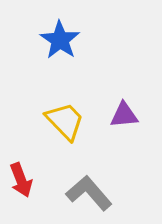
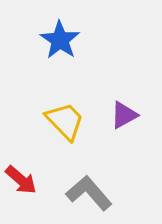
purple triangle: rotated 24 degrees counterclockwise
red arrow: rotated 28 degrees counterclockwise
